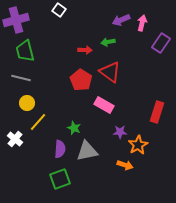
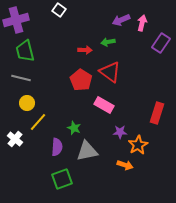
red rectangle: moved 1 px down
purple semicircle: moved 3 px left, 2 px up
green square: moved 2 px right
